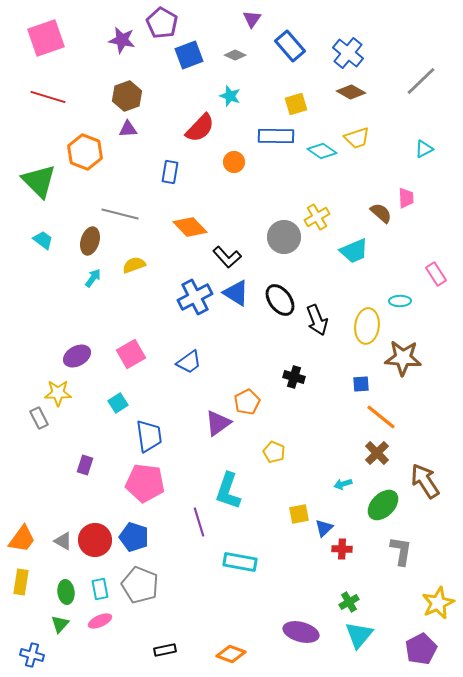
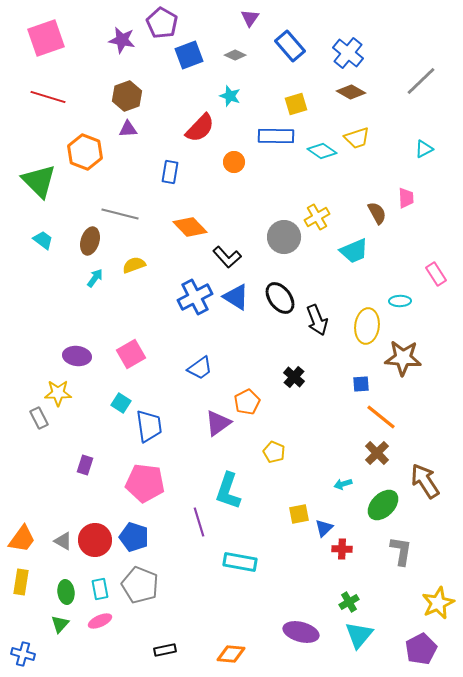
purple triangle at (252, 19): moved 2 px left, 1 px up
brown semicircle at (381, 213): moved 4 px left; rotated 20 degrees clockwise
cyan arrow at (93, 278): moved 2 px right
blue triangle at (236, 293): moved 4 px down
black ellipse at (280, 300): moved 2 px up
purple ellipse at (77, 356): rotated 36 degrees clockwise
blue trapezoid at (189, 362): moved 11 px right, 6 px down
black cross at (294, 377): rotated 25 degrees clockwise
cyan square at (118, 403): moved 3 px right; rotated 24 degrees counterclockwise
blue trapezoid at (149, 436): moved 10 px up
orange diamond at (231, 654): rotated 16 degrees counterclockwise
blue cross at (32, 655): moved 9 px left, 1 px up
